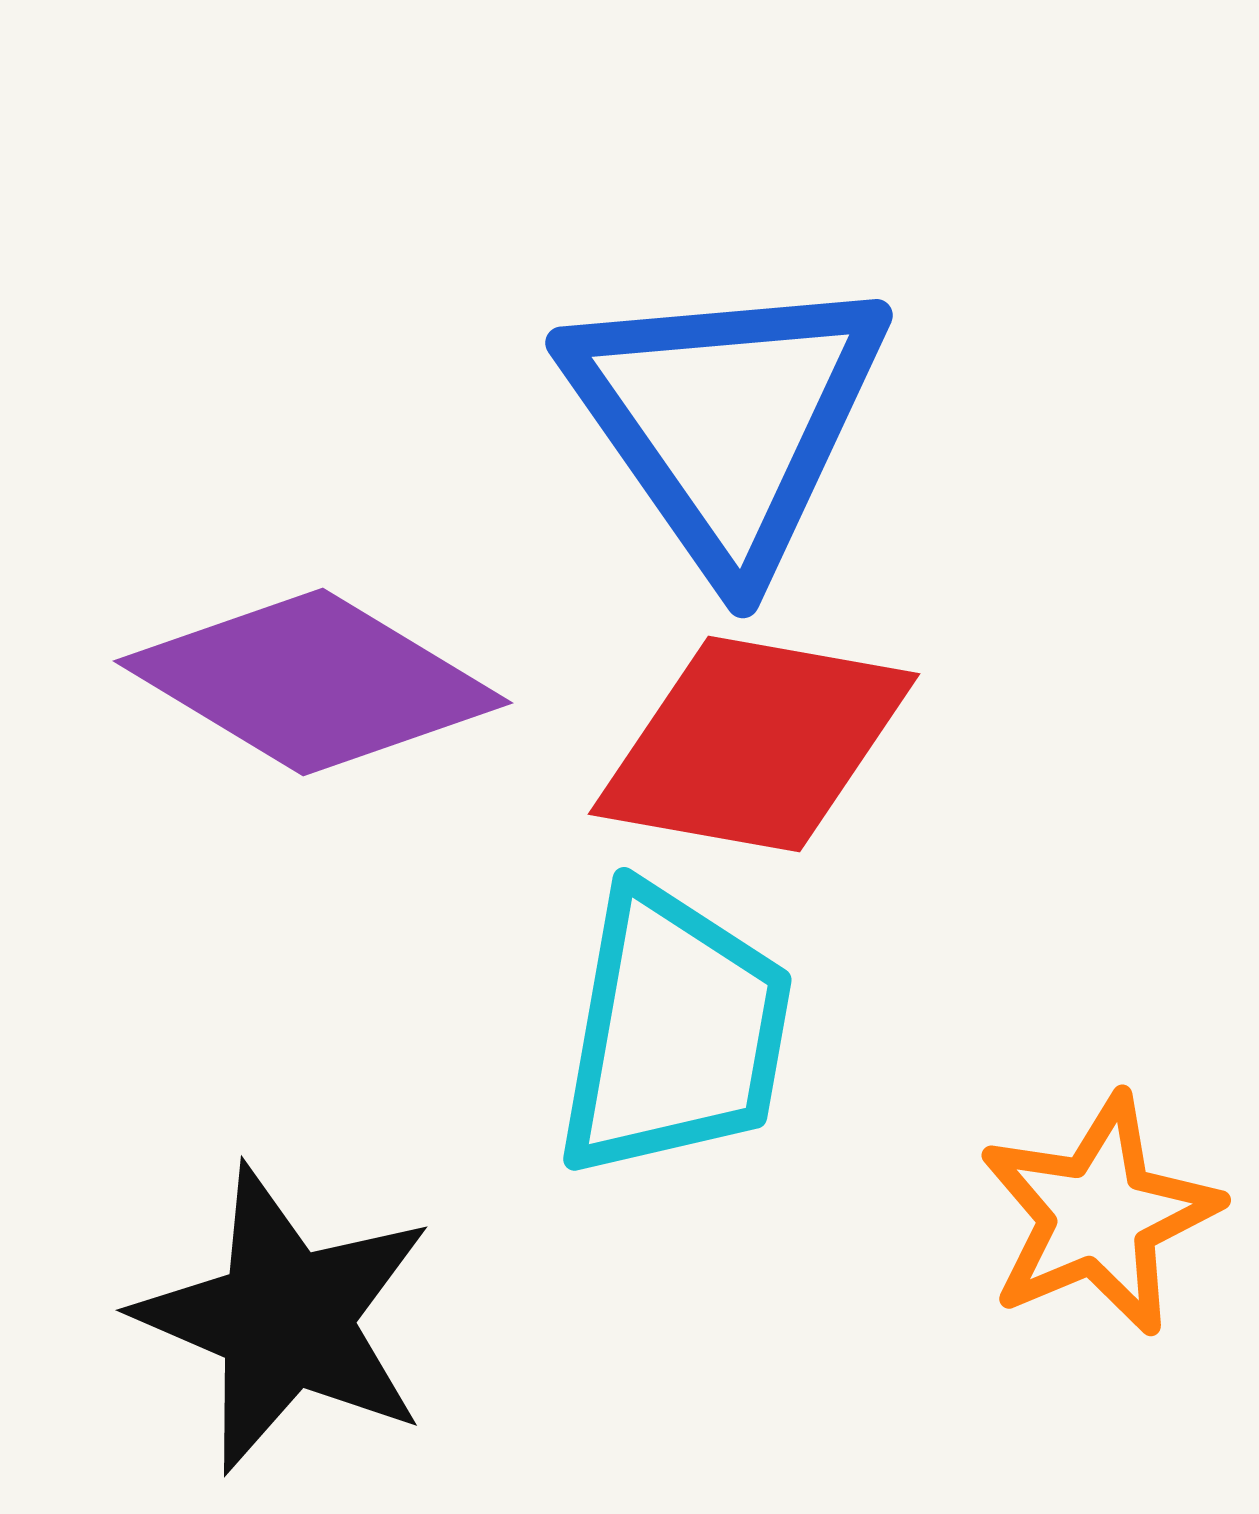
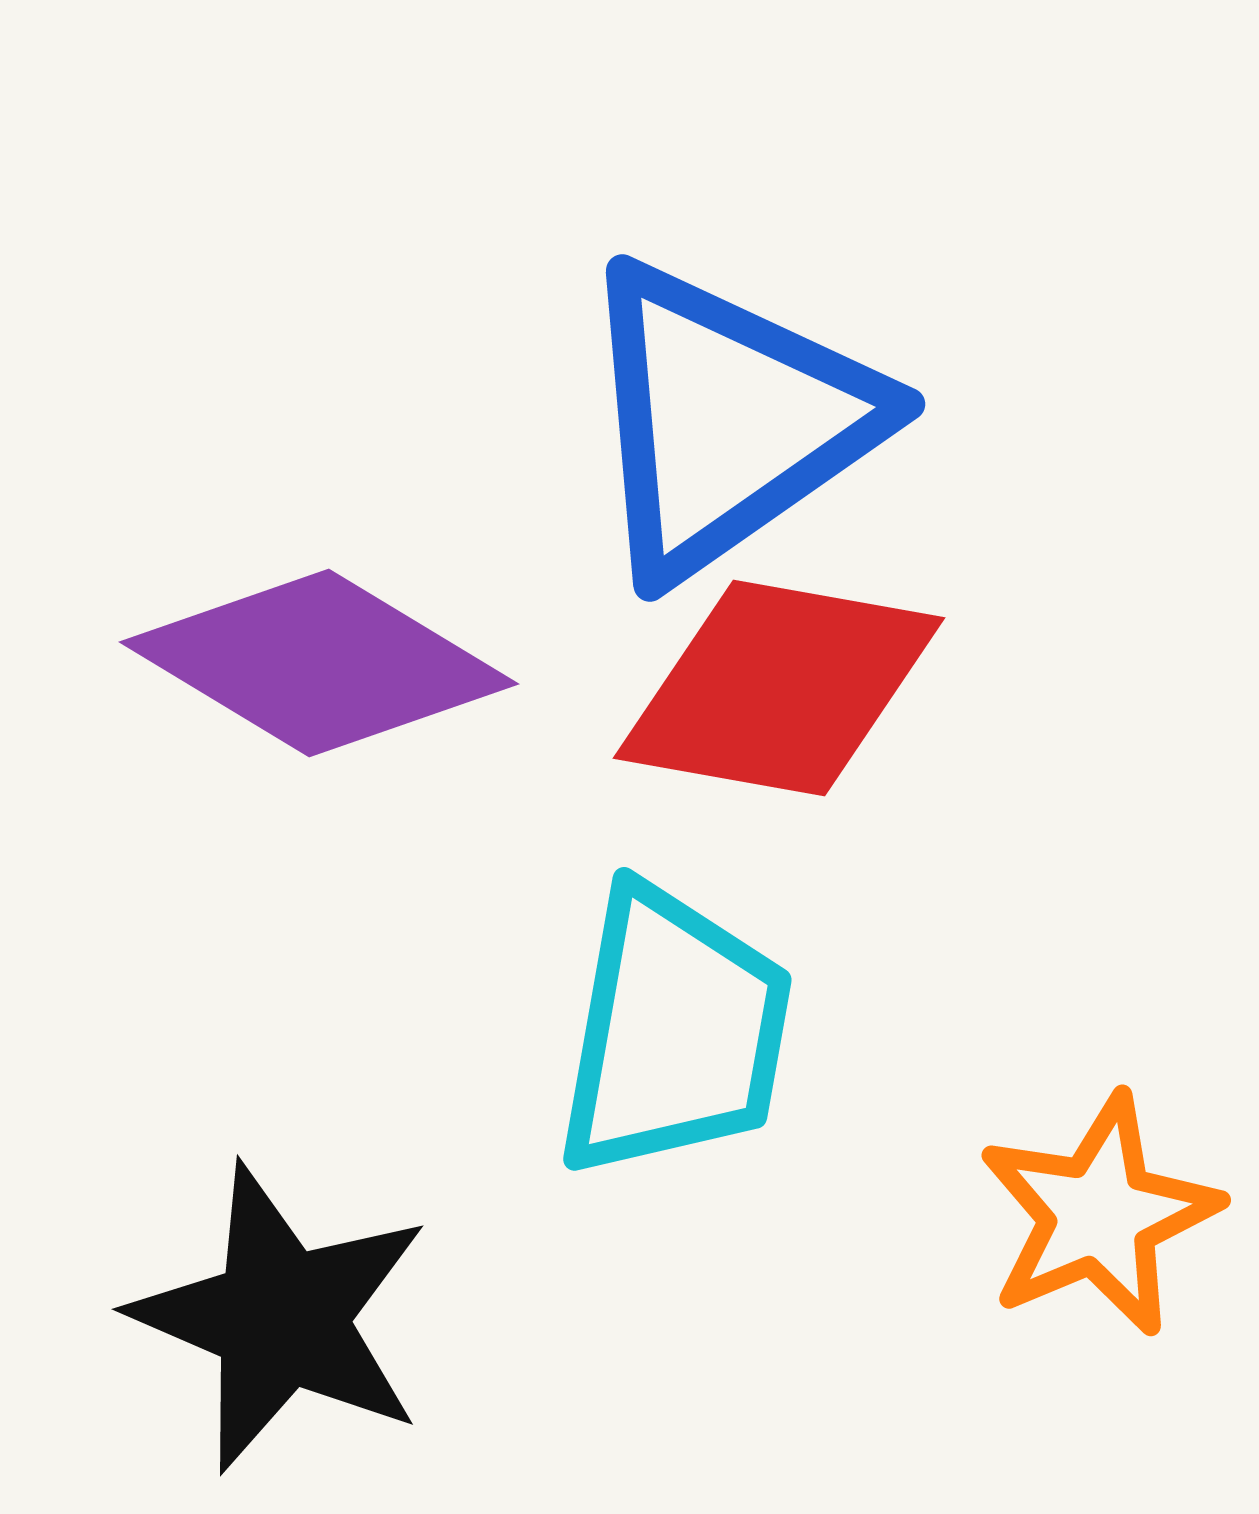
blue triangle: rotated 30 degrees clockwise
purple diamond: moved 6 px right, 19 px up
red diamond: moved 25 px right, 56 px up
black star: moved 4 px left, 1 px up
